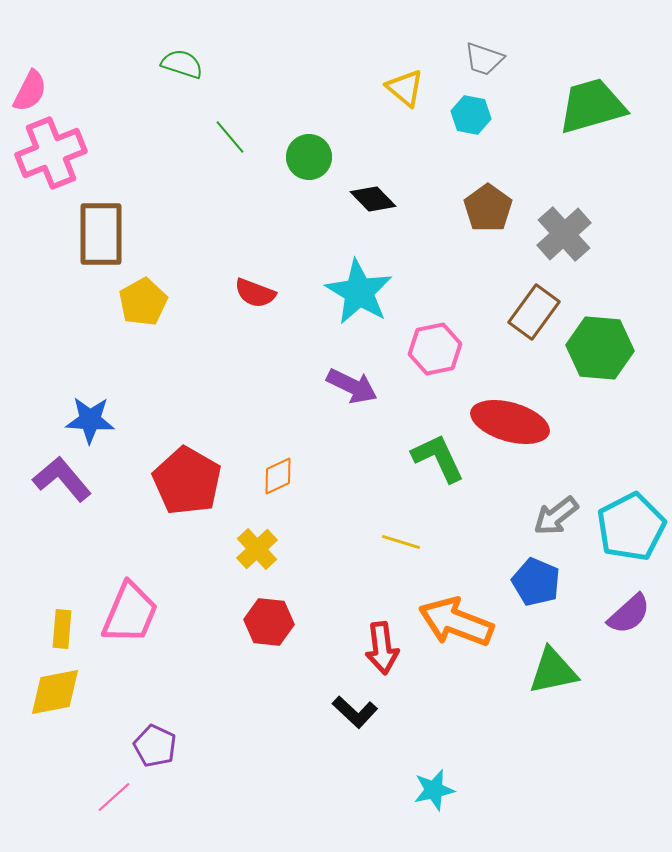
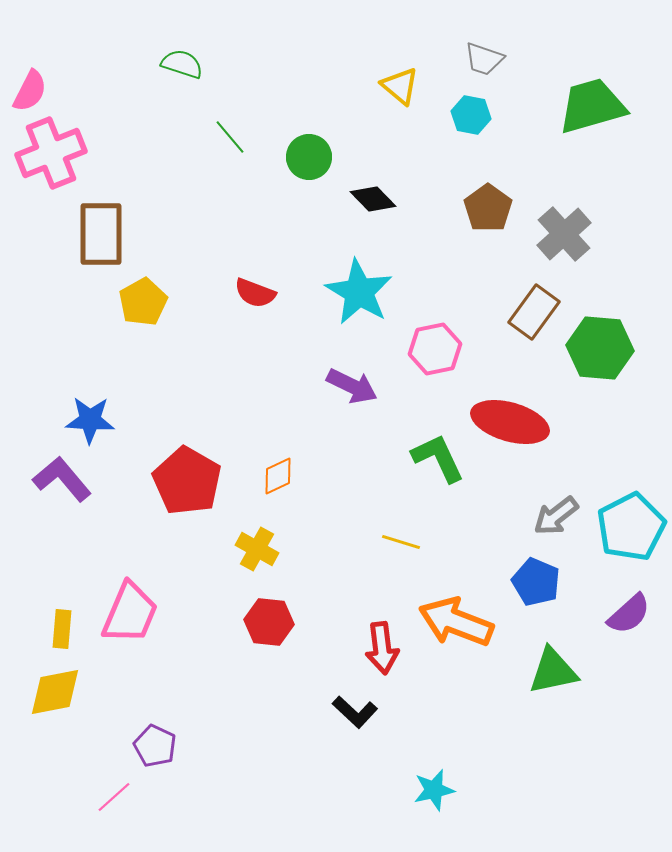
yellow triangle at (405, 88): moved 5 px left, 2 px up
yellow cross at (257, 549): rotated 18 degrees counterclockwise
